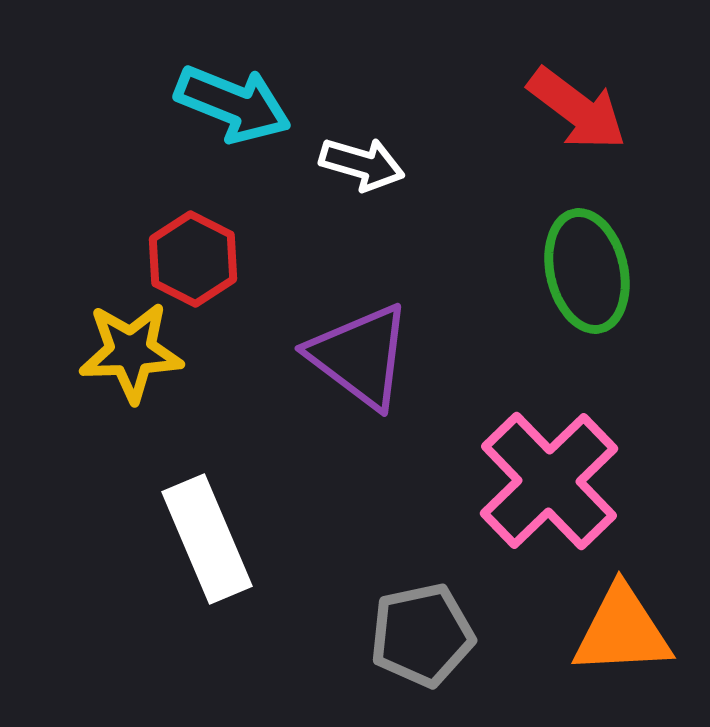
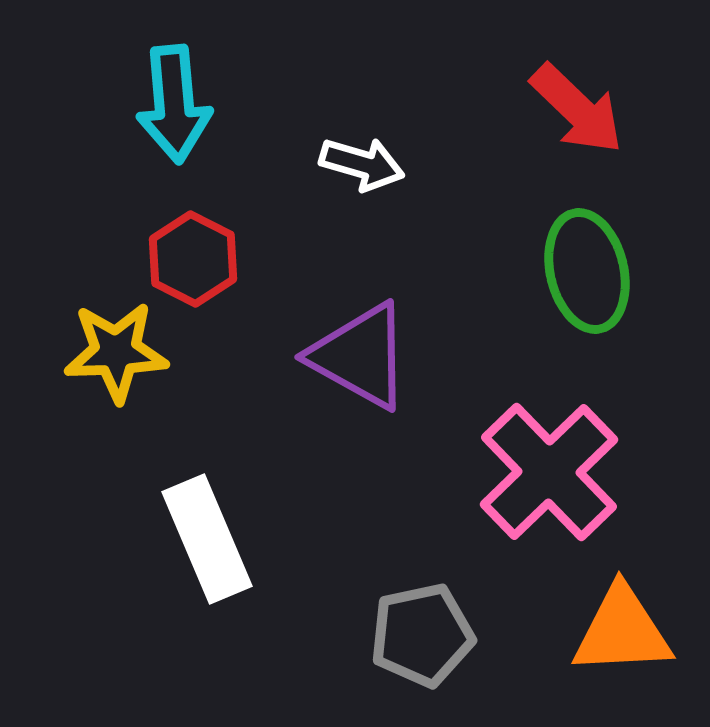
cyan arrow: moved 59 px left; rotated 63 degrees clockwise
red arrow: rotated 7 degrees clockwise
yellow star: moved 15 px left
purple triangle: rotated 8 degrees counterclockwise
pink cross: moved 9 px up
